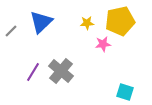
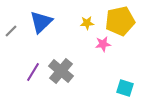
cyan square: moved 4 px up
